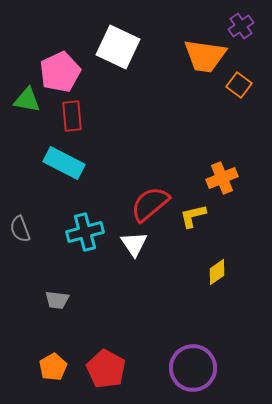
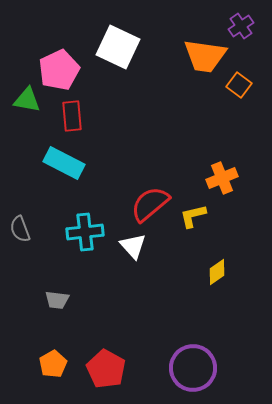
pink pentagon: moved 1 px left, 2 px up
cyan cross: rotated 9 degrees clockwise
white triangle: moved 1 px left, 2 px down; rotated 8 degrees counterclockwise
orange pentagon: moved 3 px up
